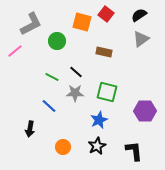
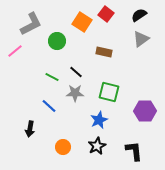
orange square: rotated 18 degrees clockwise
green square: moved 2 px right
